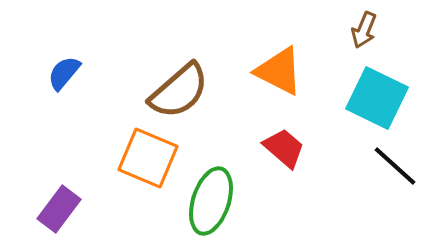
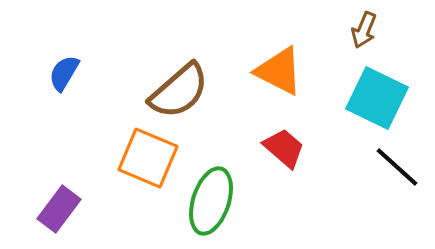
blue semicircle: rotated 9 degrees counterclockwise
black line: moved 2 px right, 1 px down
